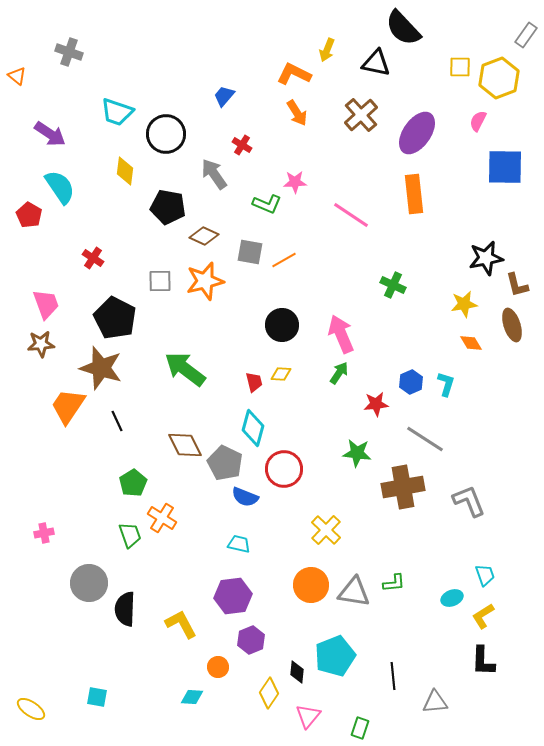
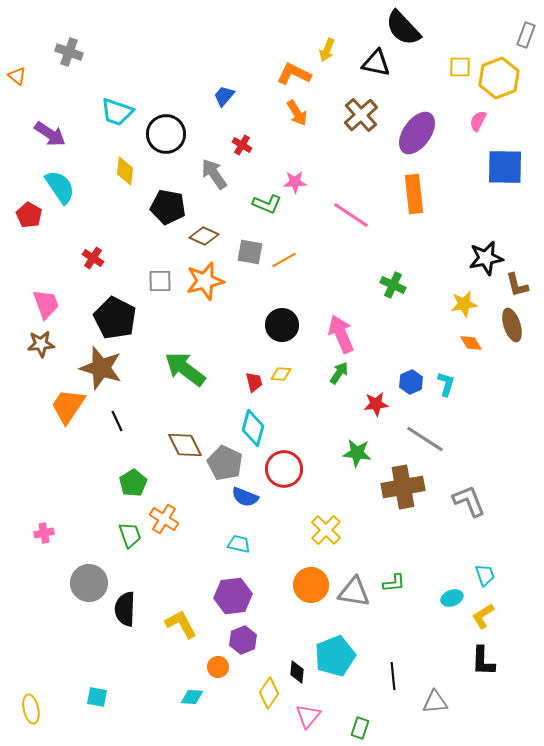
gray rectangle at (526, 35): rotated 15 degrees counterclockwise
orange cross at (162, 518): moved 2 px right, 1 px down
purple hexagon at (251, 640): moved 8 px left
yellow ellipse at (31, 709): rotated 44 degrees clockwise
